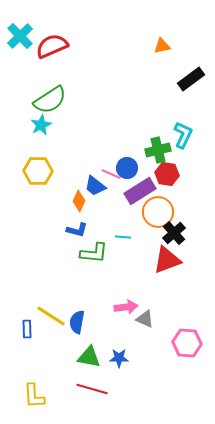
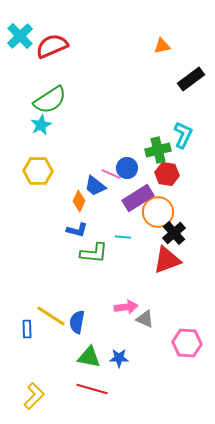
purple rectangle: moved 2 px left, 7 px down
yellow L-shape: rotated 132 degrees counterclockwise
